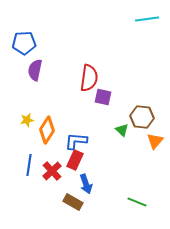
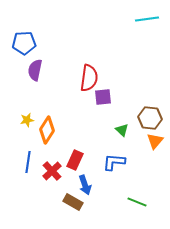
purple square: rotated 18 degrees counterclockwise
brown hexagon: moved 8 px right, 1 px down
blue L-shape: moved 38 px right, 21 px down
blue line: moved 1 px left, 3 px up
blue arrow: moved 1 px left, 1 px down
